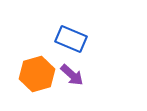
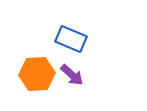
orange hexagon: rotated 12 degrees clockwise
